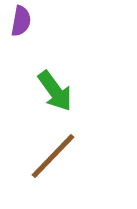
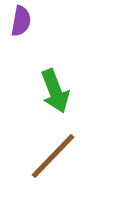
green arrow: rotated 15 degrees clockwise
